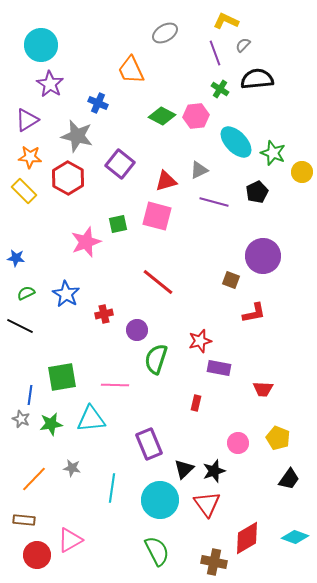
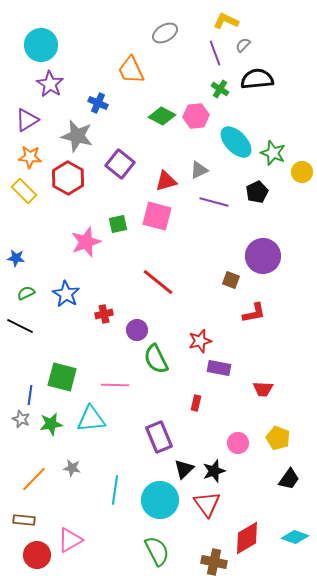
green semicircle at (156, 359): rotated 44 degrees counterclockwise
green square at (62, 377): rotated 24 degrees clockwise
purple rectangle at (149, 444): moved 10 px right, 7 px up
cyan line at (112, 488): moved 3 px right, 2 px down
